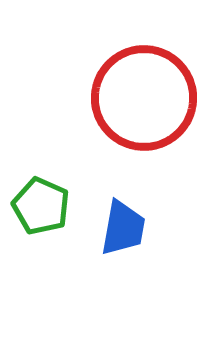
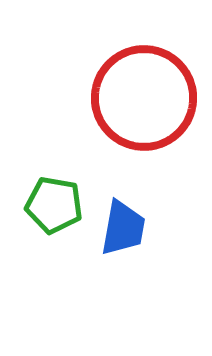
green pentagon: moved 13 px right, 1 px up; rotated 14 degrees counterclockwise
